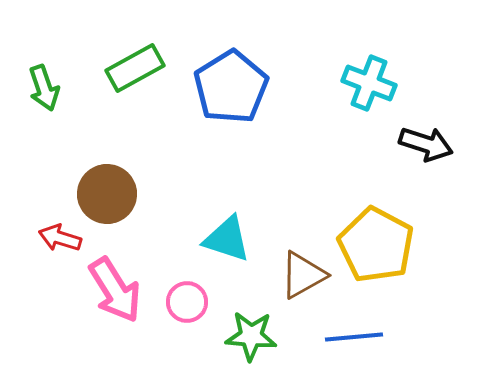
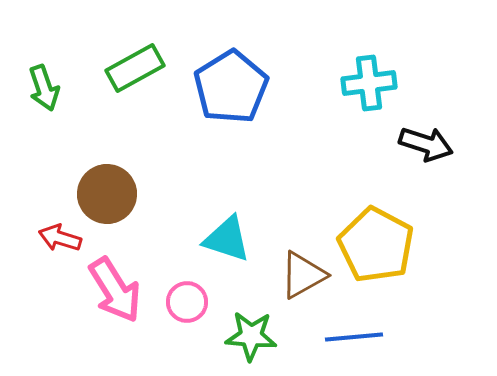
cyan cross: rotated 28 degrees counterclockwise
